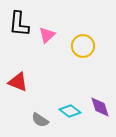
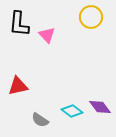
pink triangle: rotated 30 degrees counterclockwise
yellow circle: moved 8 px right, 29 px up
red triangle: moved 4 px down; rotated 35 degrees counterclockwise
purple diamond: rotated 20 degrees counterclockwise
cyan diamond: moved 2 px right
